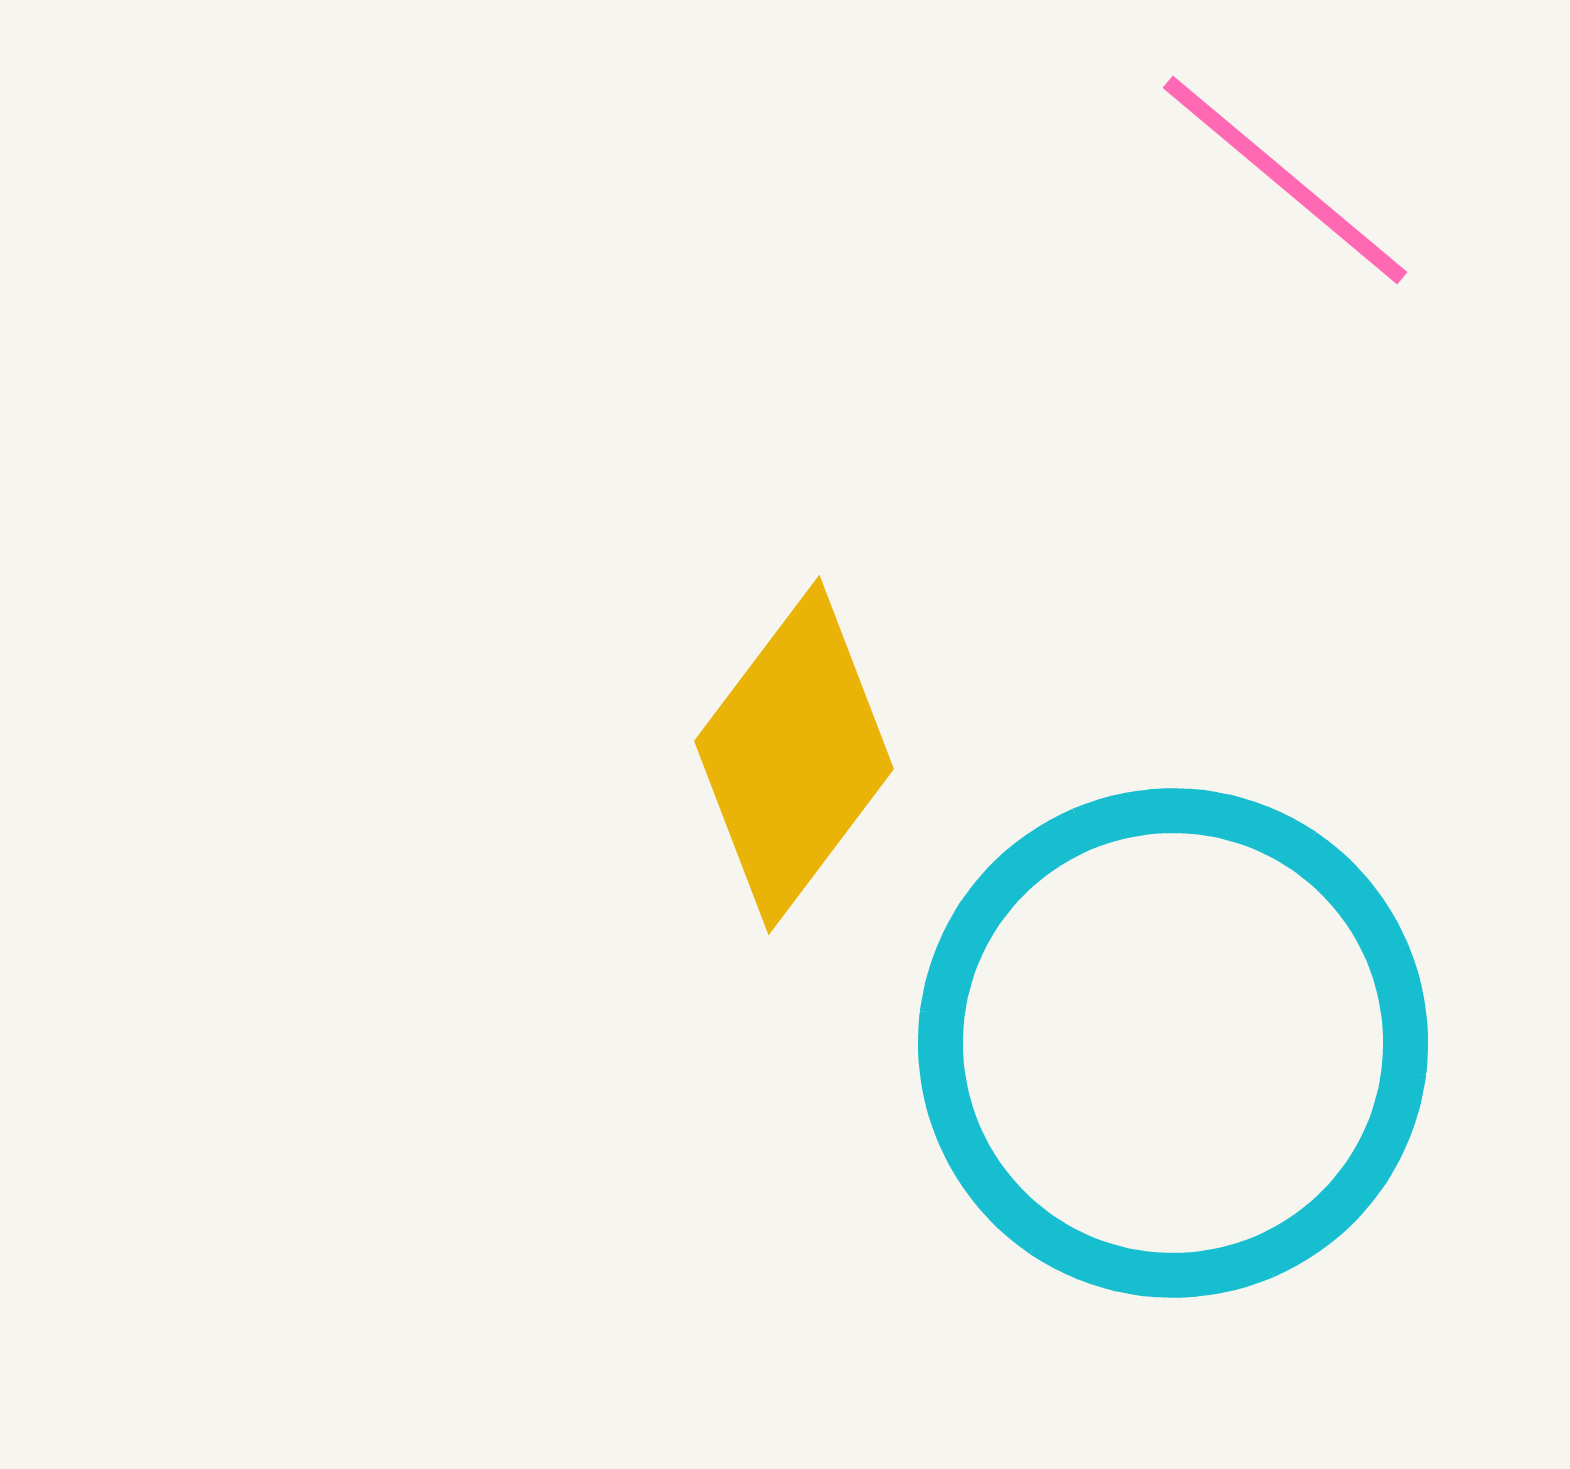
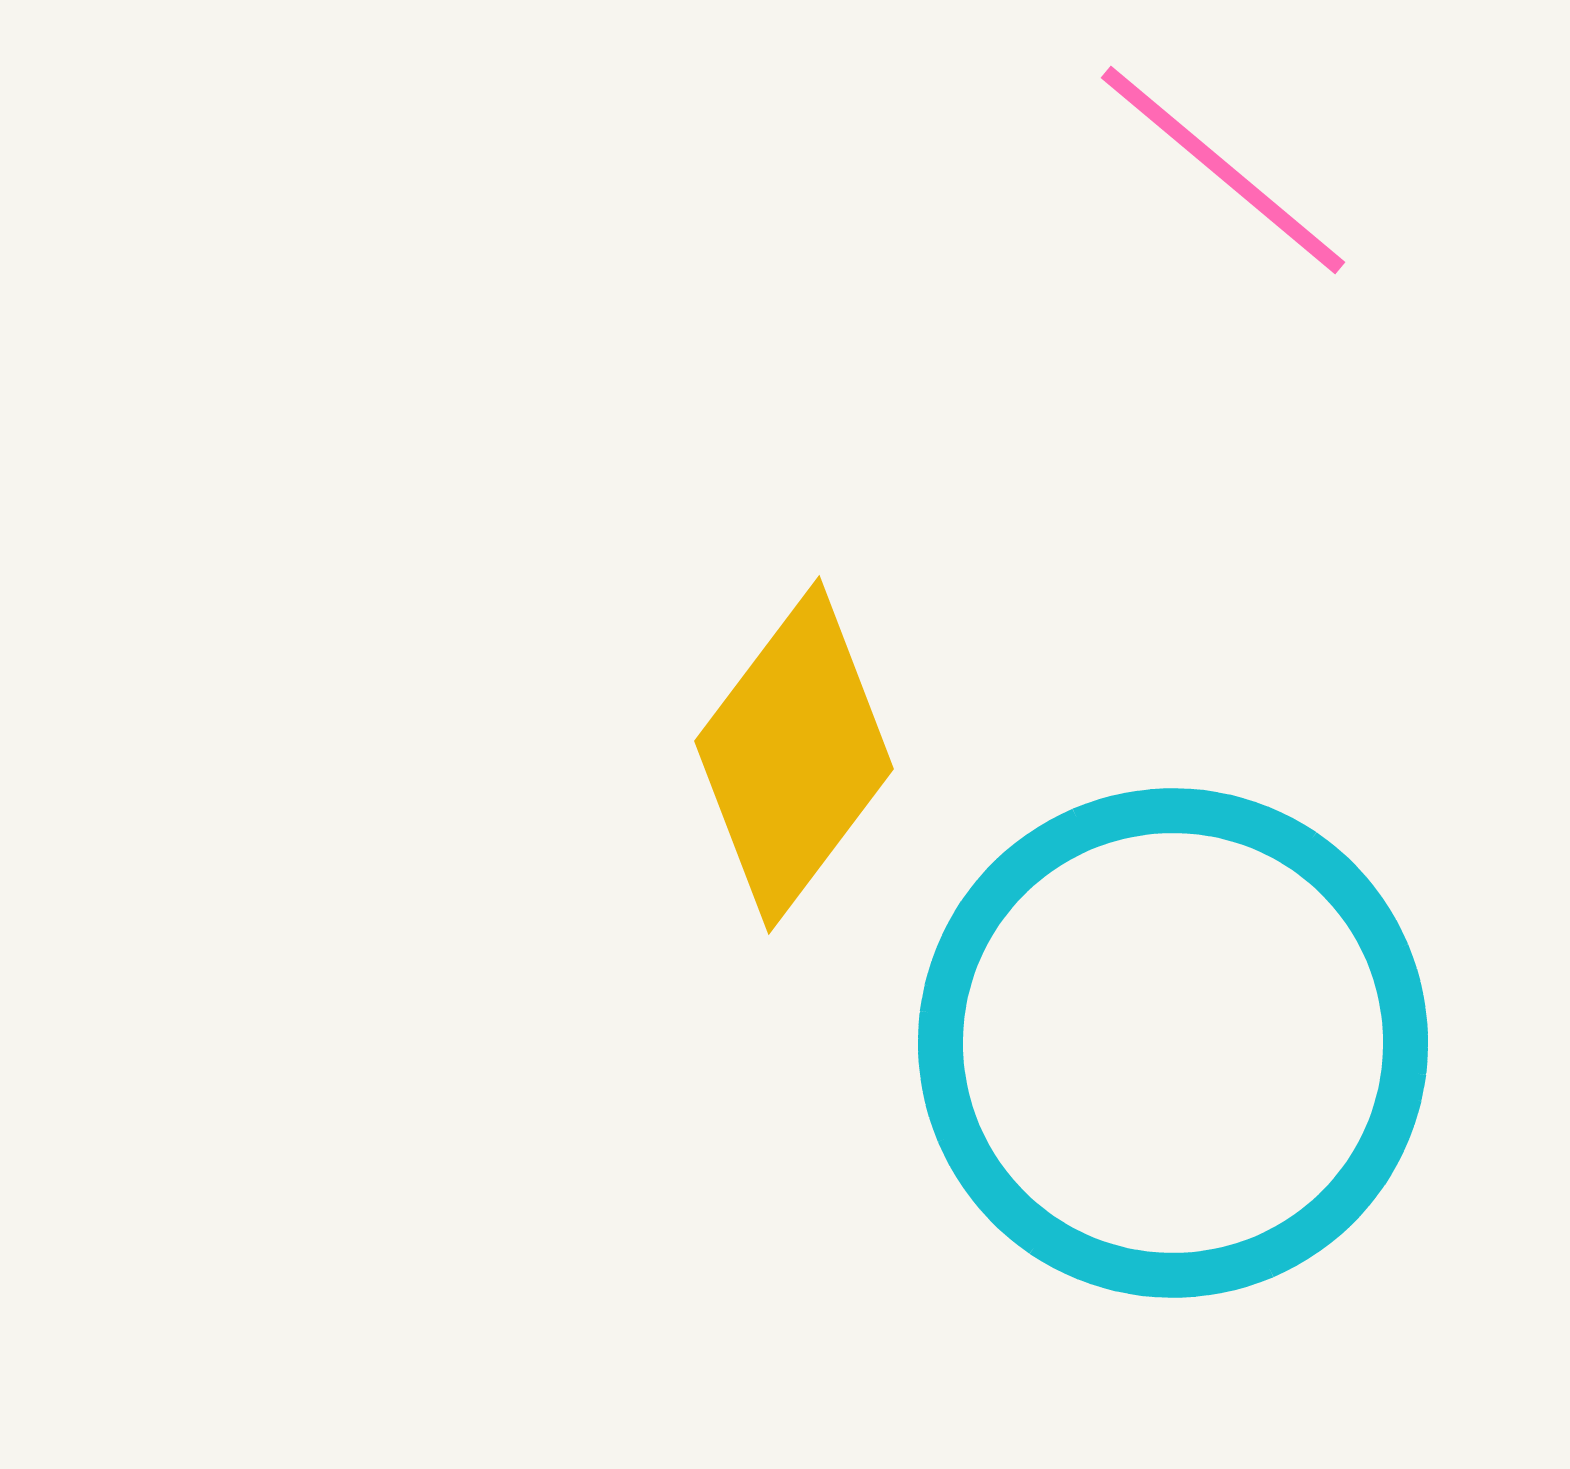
pink line: moved 62 px left, 10 px up
